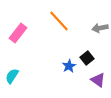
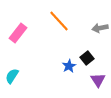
purple triangle: rotated 21 degrees clockwise
